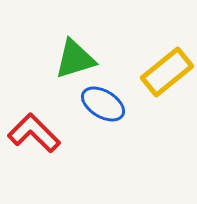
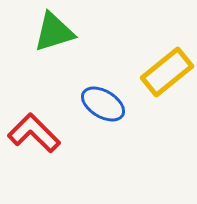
green triangle: moved 21 px left, 27 px up
